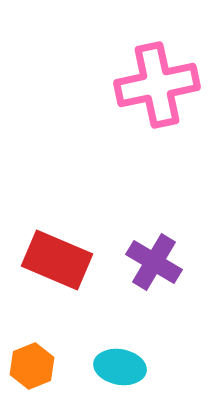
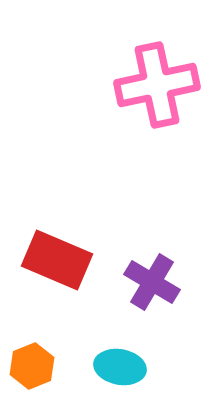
purple cross: moved 2 px left, 20 px down
